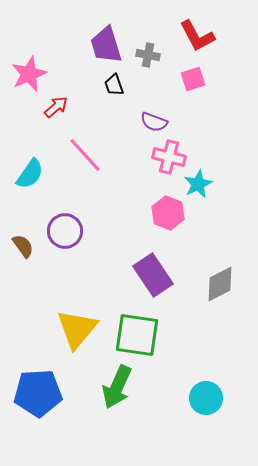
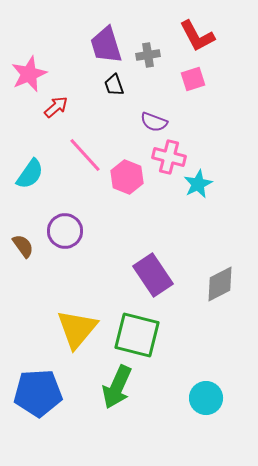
gray cross: rotated 20 degrees counterclockwise
pink hexagon: moved 41 px left, 36 px up
green square: rotated 6 degrees clockwise
